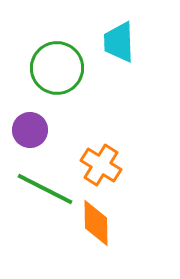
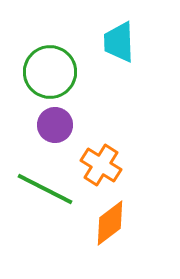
green circle: moved 7 px left, 4 px down
purple circle: moved 25 px right, 5 px up
orange diamond: moved 14 px right; rotated 54 degrees clockwise
